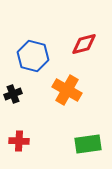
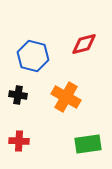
orange cross: moved 1 px left, 7 px down
black cross: moved 5 px right, 1 px down; rotated 30 degrees clockwise
